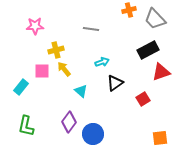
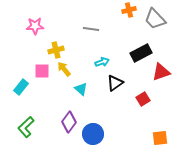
black rectangle: moved 7 px left, 3 px down
cyan triangle: moved 2 px up
green L-shape: moved 1 px down; rotated 35 degrees clockwise
